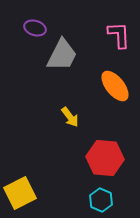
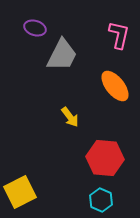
pink L-shape: rotated 16 degrees clockwise
yellow square: moved 1 px up
